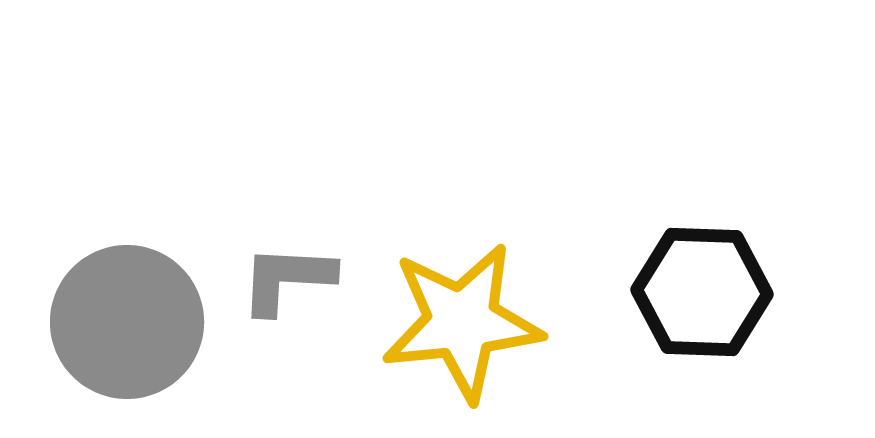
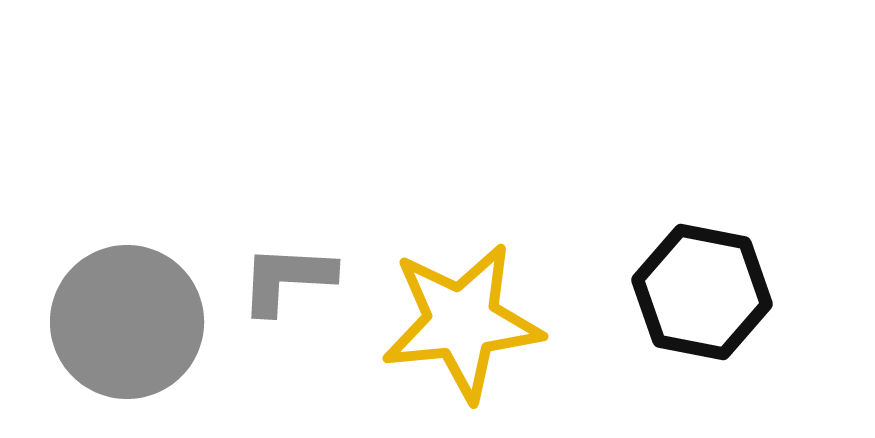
black hexagon: rotated 9 degrees clockwise
